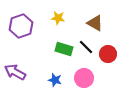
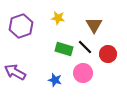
brown triangle: moved 1 px left, 2 px down; rotated 30 degrees clockwise
black line: moved 1 px left
pink circle: moved 1 px left, 5 px up
